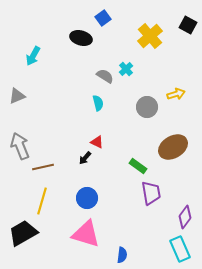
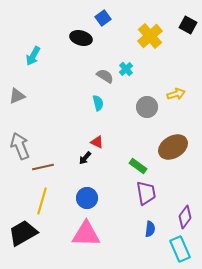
purple trapezoid: moved 5 px left
pink triangle: rotated 16 degrees counterclockwise
blue semicircle: moved 28 px right, 26 px up
